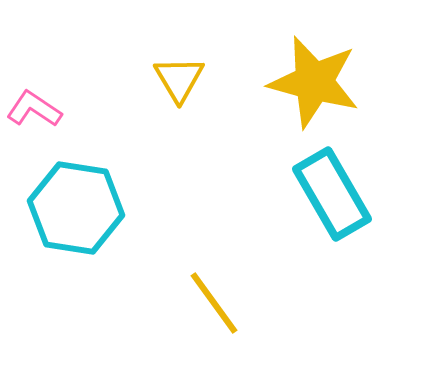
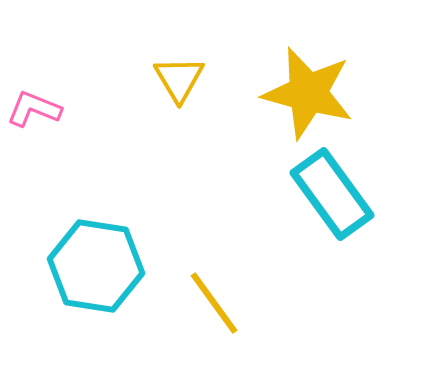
yellow star: moved 6 px left, 11 px down
pink L-shape: rotated 12 degrees counterclockwise
cyan rectangle: rotated 6 degrees counterclockwise
cyan hexagon: moved 20 px right, 58 px down
